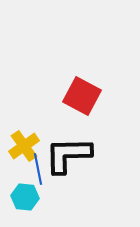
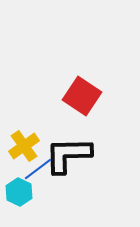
red square: rotated 6 degrees clockwise
blue line: rotated 64 degrees clockwise
cyan hexagon: moved 6 px left, 5 px up; rotated 20 degrees clockwise
